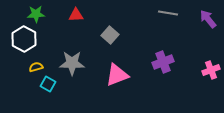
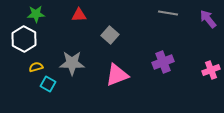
red triangle: moved 3 px right
